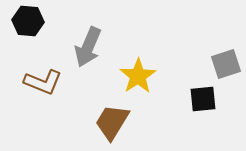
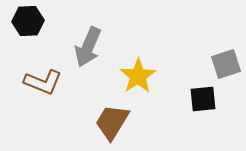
black hexagon: rotated 8 degrees counterclockwise
